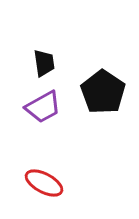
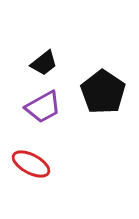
black trapezoid: rotated 60 degrees clockwise
red ellipse: moved 13 px left, 19 px up
